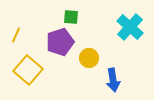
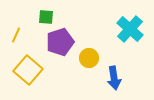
green square: moved 25 px left
cyan cross: moved 2 px down
blue arrow: moved 1 px right, 2 px up
